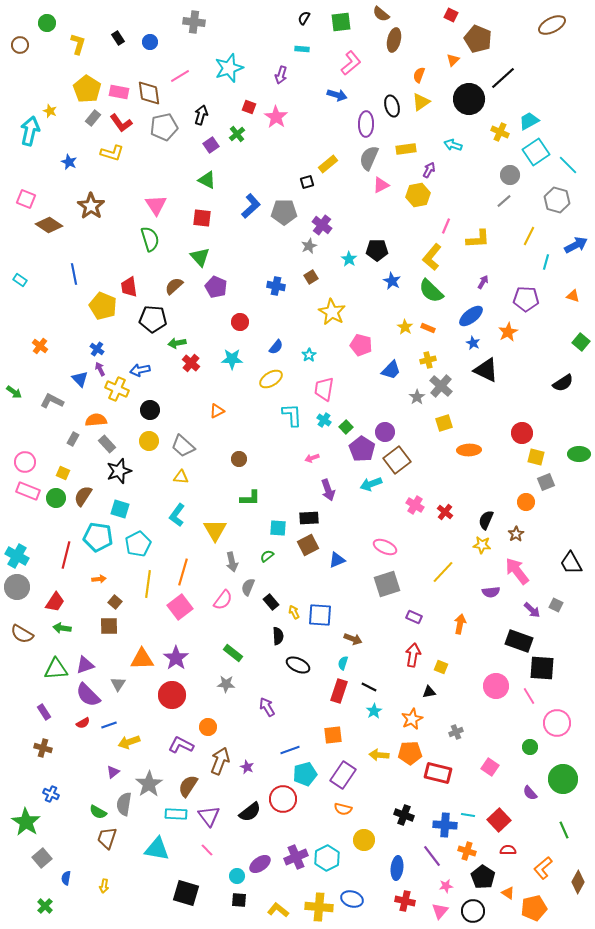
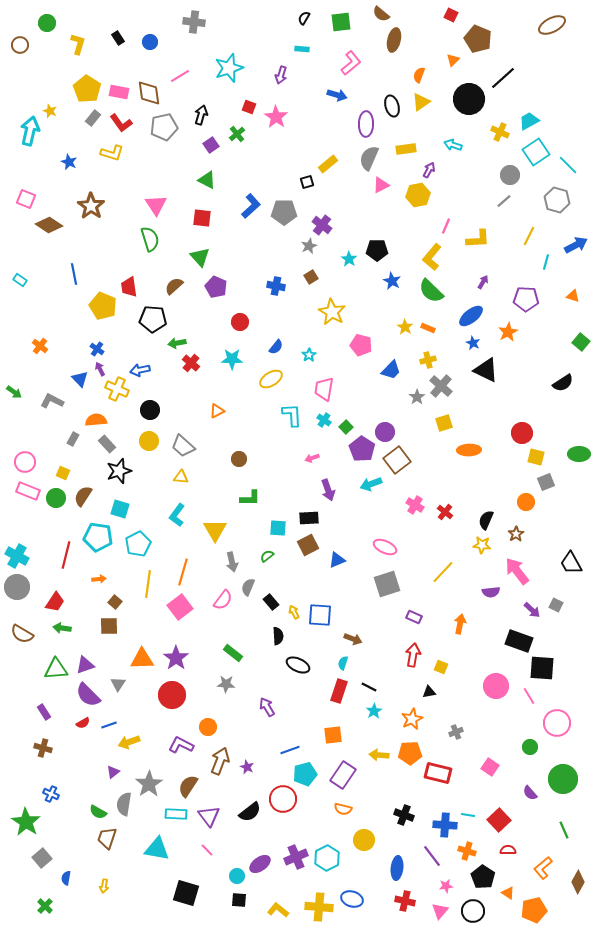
orange pentagon at (534, 908): moved 2 px down
